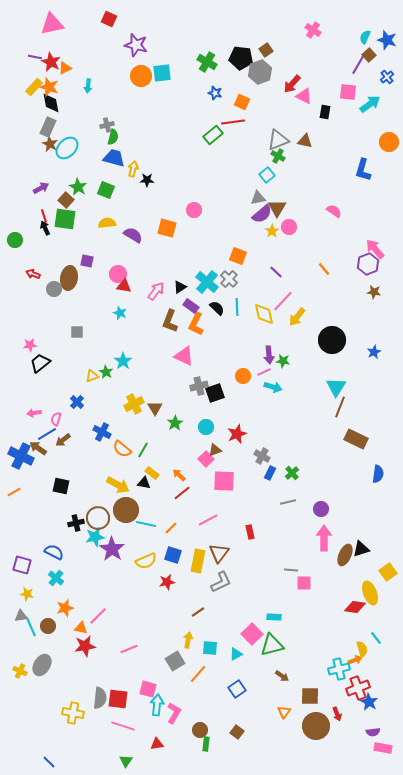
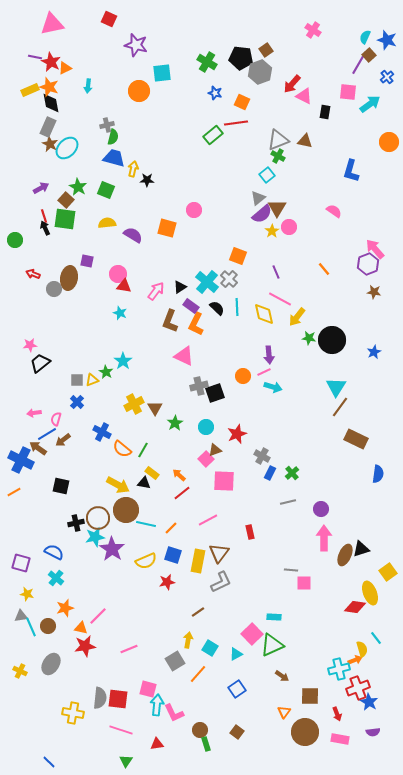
orange circle at (141, 76): moved 2 px left, 15 px down
yellow rectangle at (34, 87): moved 4 px left, 3 px down; rotated 24 degrees clockwise
red line at (233, 122): moved 3 px right, 1 px down
blue L-shape at (363, 170): moved 12 px left, 1 px down
gray triangle at (258, 198): rotated 28 degrees counterclockwise
purple line at (276, 272): rotated 24 degrees clockwise
pink line at (283, 301): moved 3 px left, 2 px up; rotated 75 degrees clockwise
gray square at (77, 332): moved 48 px down
green star at (283, 361): moved 26 px right, 23 px up
yellow triangle at (92, 376): moved 4 px down
brown line at (340, 407): rotated 15 degrees clockwise
blue cross at (21, 456): moved 4 px down
purple square at (22, 565): moved 1 px left, 2 px up
green triangle at (272, 645): rotated 10 degrees counterclockwise
cyan square at (210, 648): rotated 28 degrees clockwise
gray ellipse at (42, 665): moved 9 px right, 1 px up
pink L-shape at (174, 713): rotated 125 degrees clockwise
pink line at (123, 726): moved 2 px left, 4 px down
brown circle at (316, 726): moved 11 px left, 6 px down
green rectangle at (206, 744): rotated 24 degrees counterclockwise
pink rectangle at (383, 748): moved 43 px left, 9 px up
